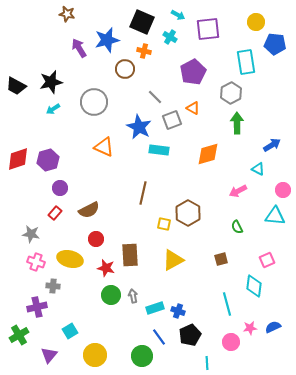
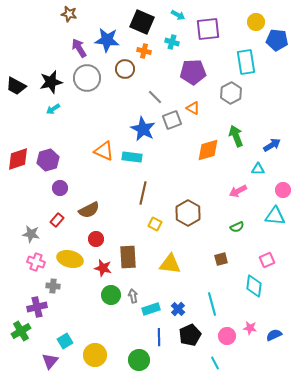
brown star at (67, 14): moved 2 px right
cyan cross at (170, 37): moved 2 px right, 5 px down; rotated 16 degrees counterclockwise
blue star at (107, 40): rotated 20 degrees clockwise
blue pentagon at (275, 44): moved 2 px right, 4 px up
purple pentagon at (193, 72): rotated 25 degrees clockwise
gray circle at (94, 102): moved 7 px left, 24 px up
green arrow at (237, 123): moved 1 px left, 13 px down; rotated 20 degrees counterclockwise
blue star at (139, 127): moved 4 px right, 2 px down
orange triangle at (104, 147): moved 4 px down
cyan rectangle at (159, 150): moved 27 px left, 7 px down
orange diamond at (208, 154): moved 4 px up
cyan triangle at (258, 169): rotated 24 degrees counterclockwise
red rectangle at (55, 213): moved 2 px right, 7 px down
yellow square at (164, 224): moved 9 px left; rotated 16 degrees clockwise
green semicircle at (237, 227): rotated 88 degrees counterclockwise
brown rectangle at (130, 255): moved 2 px left, 2 px down
yellow triangle at (173, 260): moved 3 px left, 4 px down; rotated 35 degrees clockwise
red star at (106, 268): moved 3 px left
cyan line at (227, 304): moved 15 px left
cyan rectangle at (155, 308): moved 4 px left, 1 px down
blue cross at (178, 311): moved 2 px up; rotated 24 degrees clockwise
blue semicircle at (273, 327): moved 1 px right, 8 px down
pink star at (250, 328): rotated 16 degrees clockwise
cyan square at (70, 331): moved 5 px left, 10 px down
green cross at (19, 335): moved 2 px right, 4 px up
blue line at (159, 337): rotated 36 degrees clockwise
pink circle at (231, 342): moved 4 px left, 6 px up
purple triangle at (49, 355): moved 1 px right, 6 px down
green circle at (142, 356): moved 3 px left, 4 px down
cyan line at (207, 363): moved 8 px right; rotated 24 degrees counterclockwise
